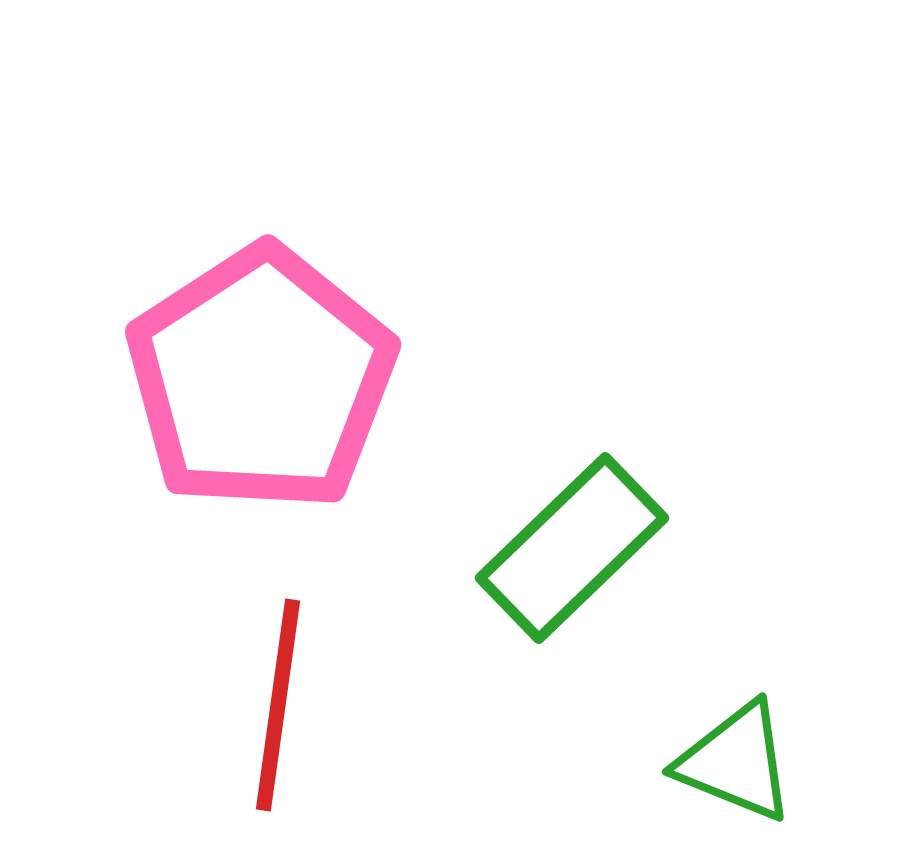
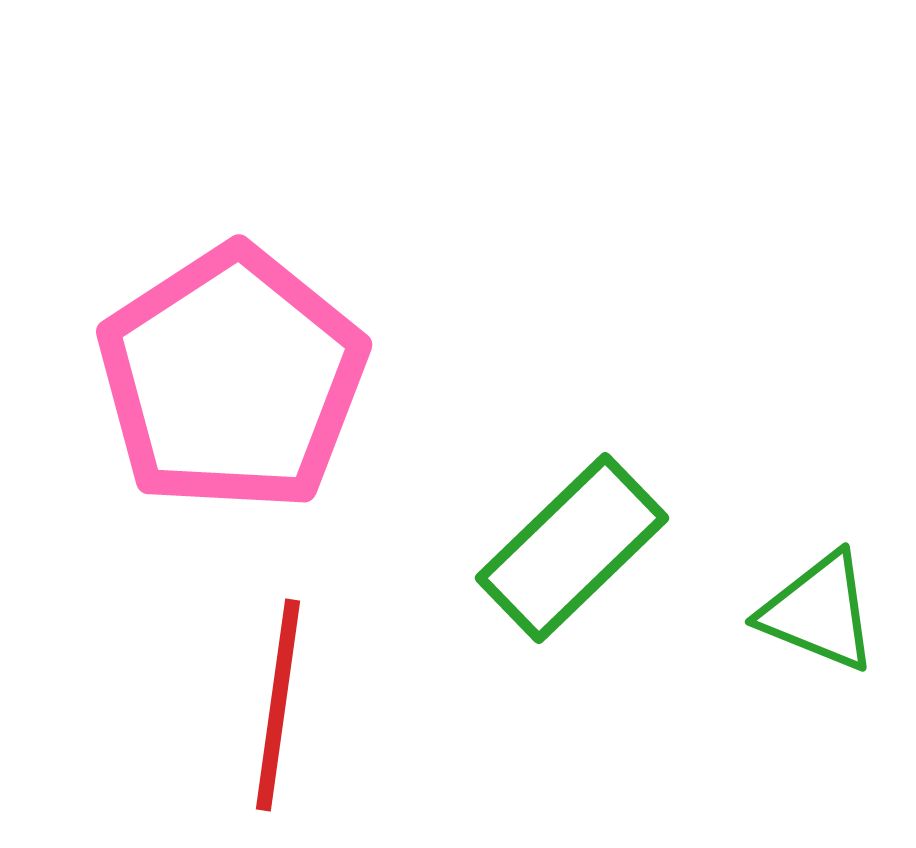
pink pentagon: moved 29 px left
green triangle: moved 83 px right, 150 px up
